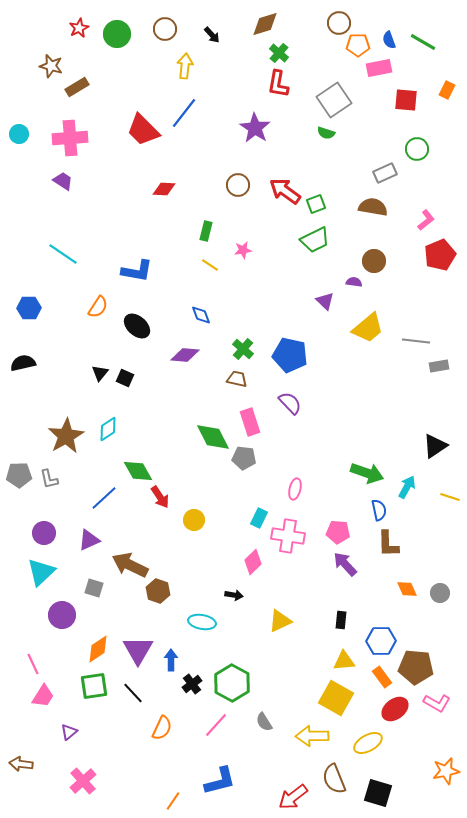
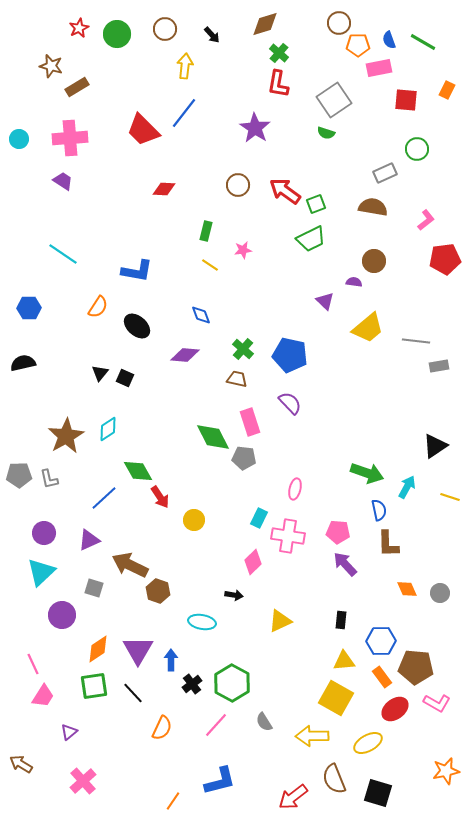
cyan circle at (19, 134): moved 5 px down
green trapezoid at (315, 240): moved 4 px left, 1 px up
red pentagon at (440, 255): moved 5 px right, 4 px down; rotated 16 degrees clockwise
brown arrow at (21, 764): rotated 25 degrees clockwise
